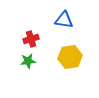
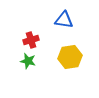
red cross: moved 1 px down
green star: rotated 21 degrees clockwise
